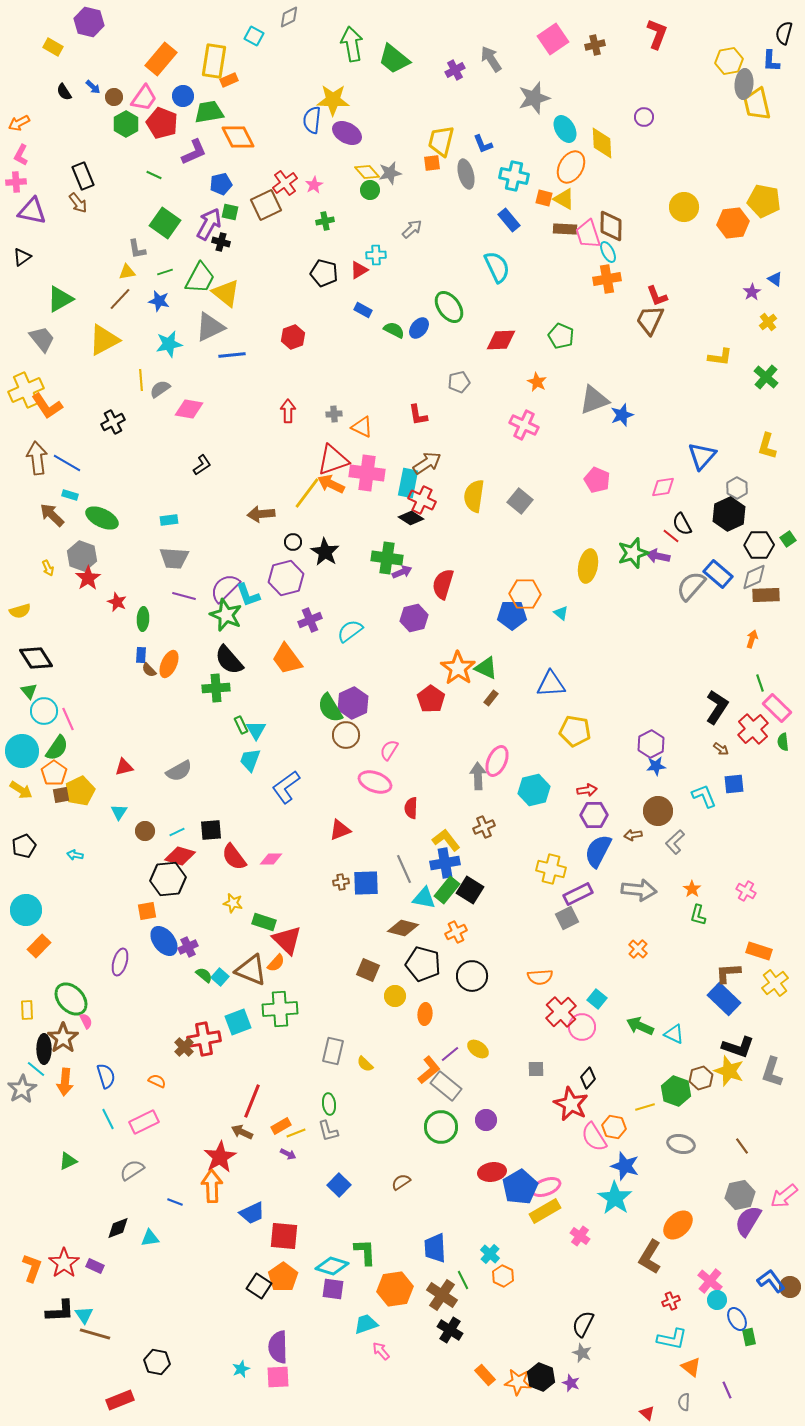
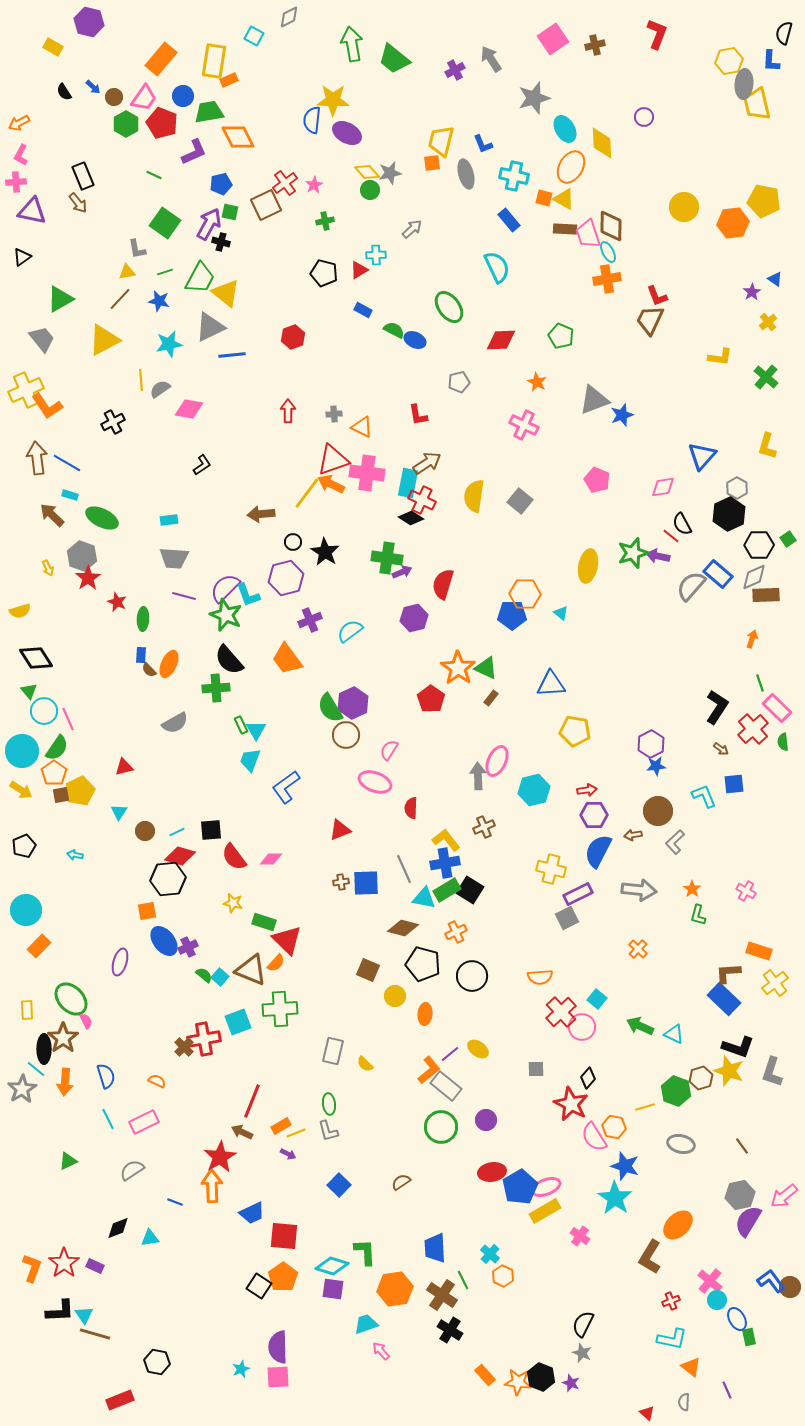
blue ellipse at (419, 328): moved 4 px left, 12 px down; rotated 75 degrees clockwise
gray semicircle at (179, 771): moved 4 px left, 48 px up
green rectangle at (447, 890): rotated 20 degrees clockwise
